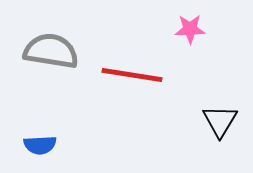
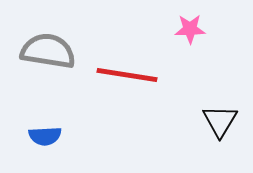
gray semicircle: moved 3 px left
red line: moved 5 px left
blue semicircle: moved 5 px right, 9 px up
